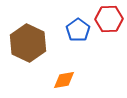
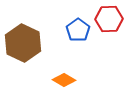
brown hexagon: moved 5 px left
orange diamond: rotated 40 degrees clockwise
